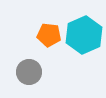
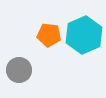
gray circle: moved 10 px left, 2 px up
